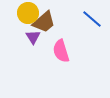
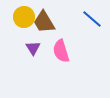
yellow circle: moved 4 px left, 4 px down
brown trapezoid: rotated 100 degrees clockwise
purple triangle: moved 11 px down
